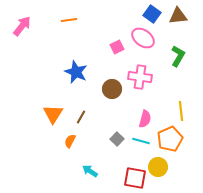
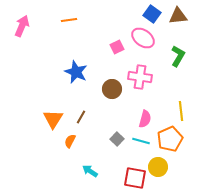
pink arrow: rotated 15 degrees counterclockwise
orange triangle: moved 5 px down
